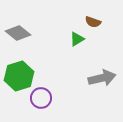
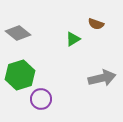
brown semicircle: moved 3 px right, 2 px down
green triangle: moved 4 px left
green hexagon: moved 1 px right, 1 px up
purple circle: moved 1 px down
